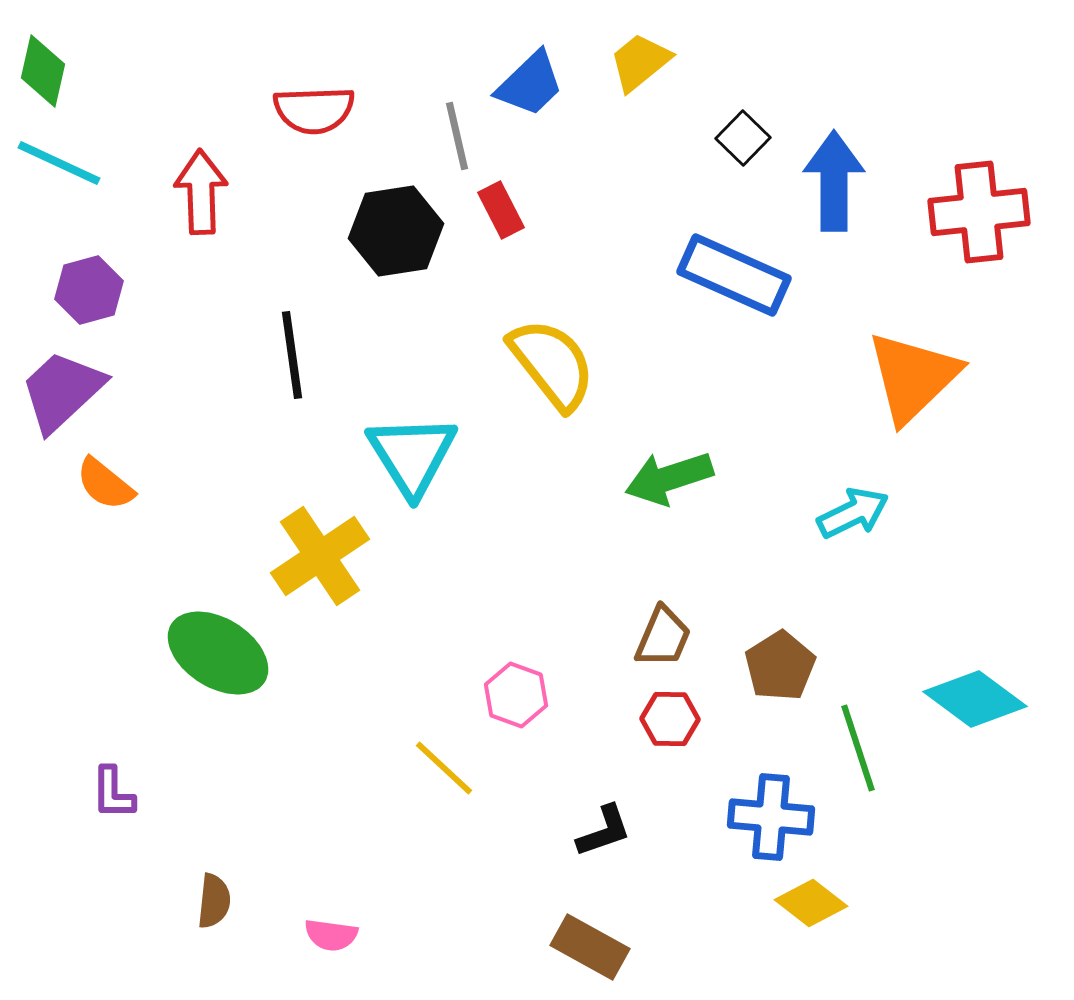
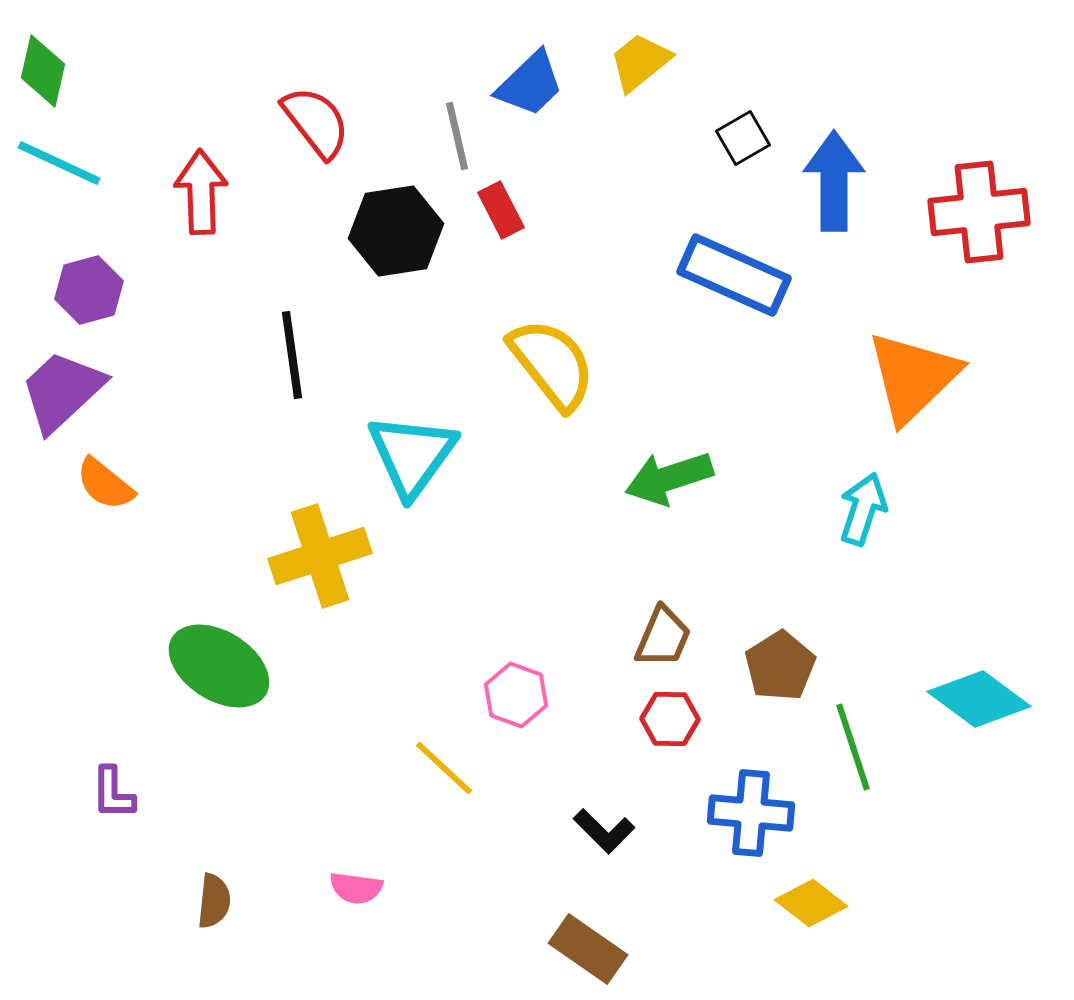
red semicircle: moved 2 px right, 12 px down; rotated 126 degrees counterclockwise
black square: rotated 16 degrees clockwise
cyan triangle: rotated 8 degrees clockwise
cyan arrow: moved 10 px right, 4 px up; rotated 46 degrees counterclockwise
yellow cross: rotated 16 degrees clockwise
green ellipse: moved 1 px right, 13 px down
cyan diamond: moved 4 px right
green line: moved 5 px left, 1 px up
blue cross: moved 20 px left, 4 px up
black L-shape: rotated 64 degrees clockwise
pink semicircle: moved 25 px right, 47 px up
brown rectangle: moved 2 px left, 2 px down; rotated 6 degrees clockwise
